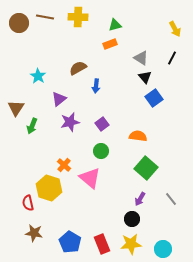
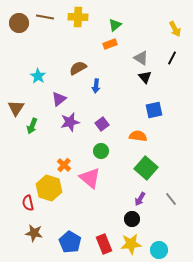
green triangle: rotated 24 degrees counterclockwise
blue square: moved 12 px down; rotated 24 degrees clockwise
red rectangle: moved 2 px right
cyan circle: moved 4 px left, 1 px down
